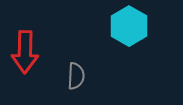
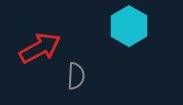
red arrow: moved 15 px right, 4 px up; rotated 120 degrees counterclockwise
